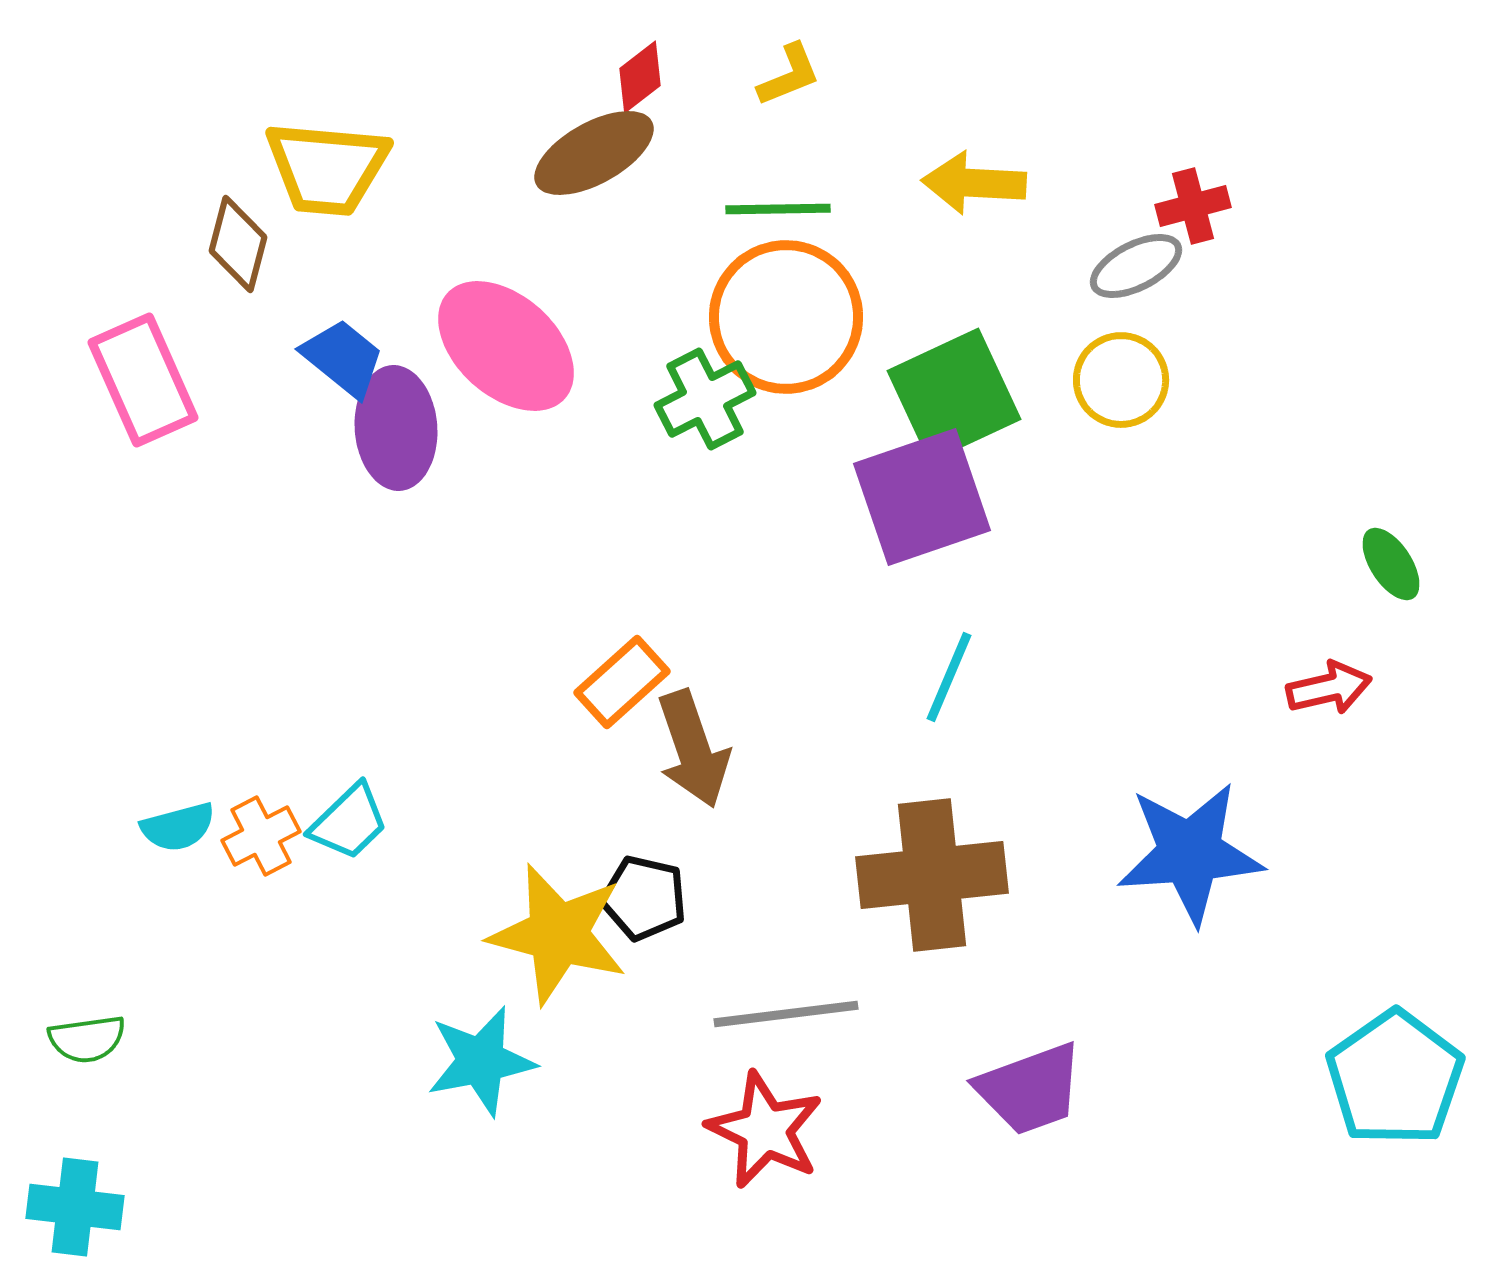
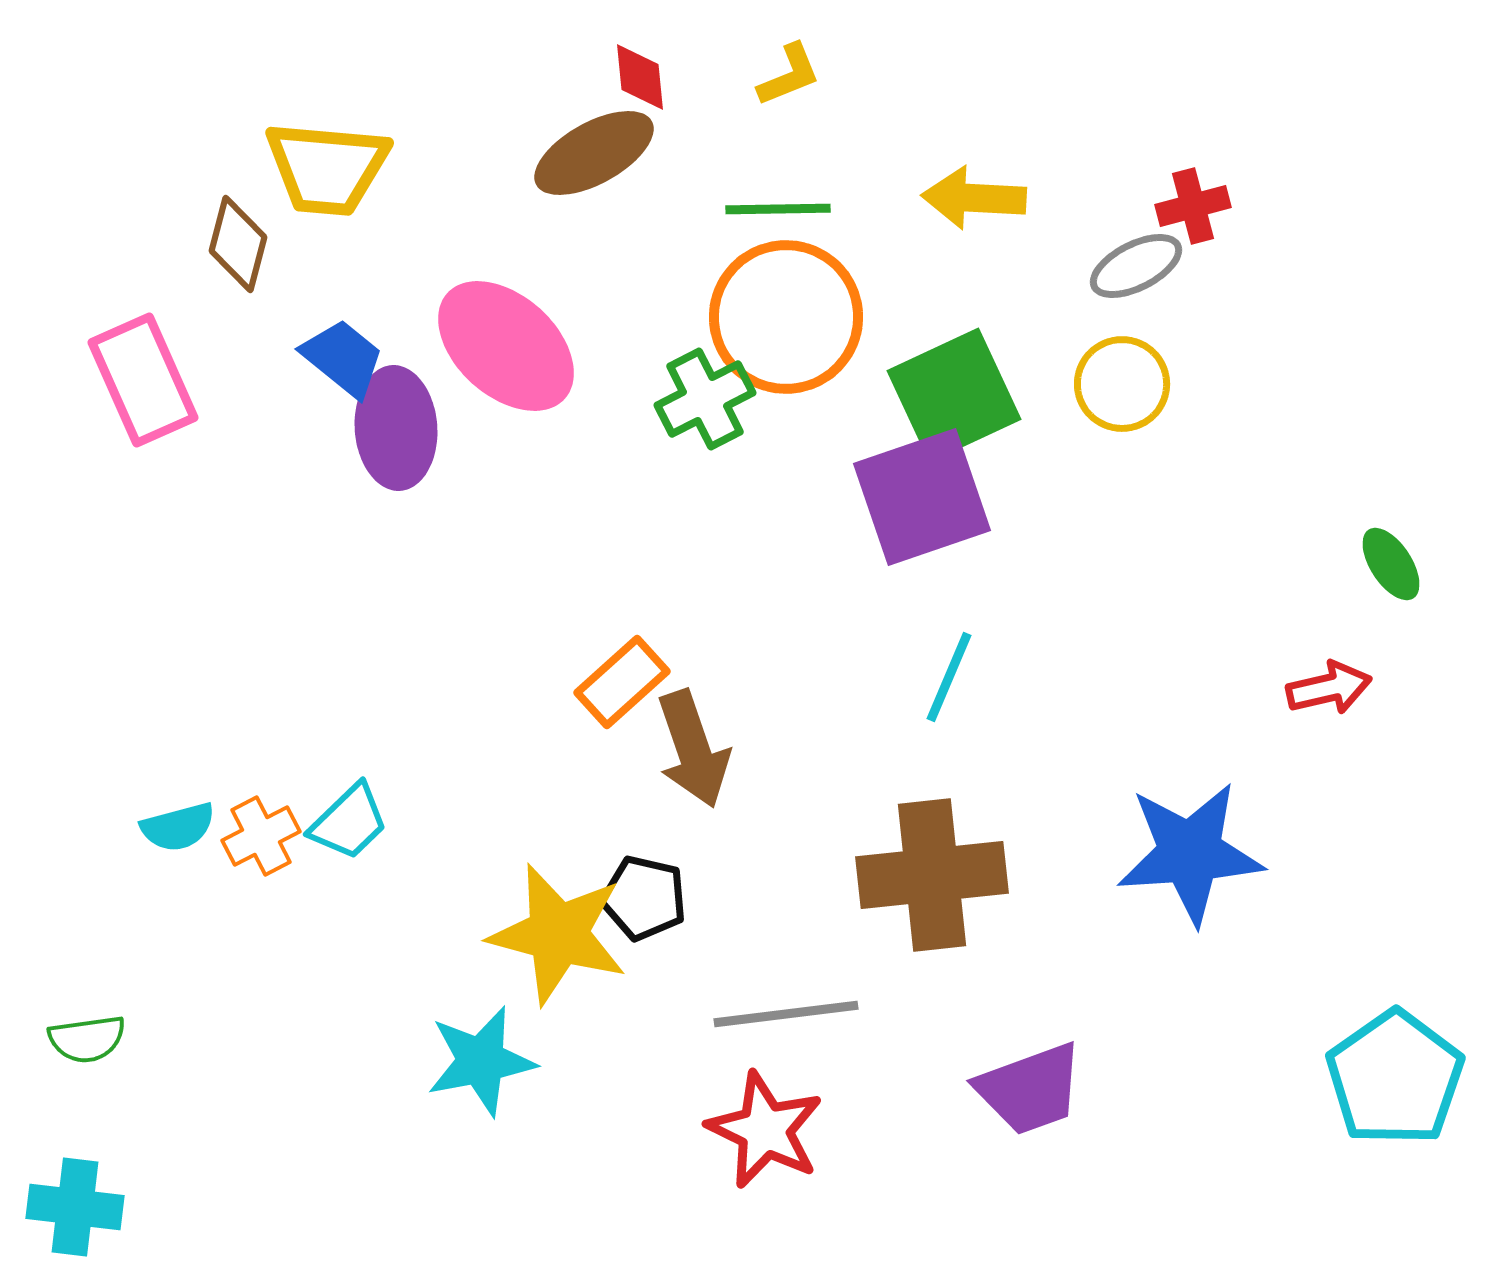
red diamond: rotated 58 degrees counterclockwise
yellow arrow: moved 15 px down
yellow circle: moved 1 px right, 4 px down
